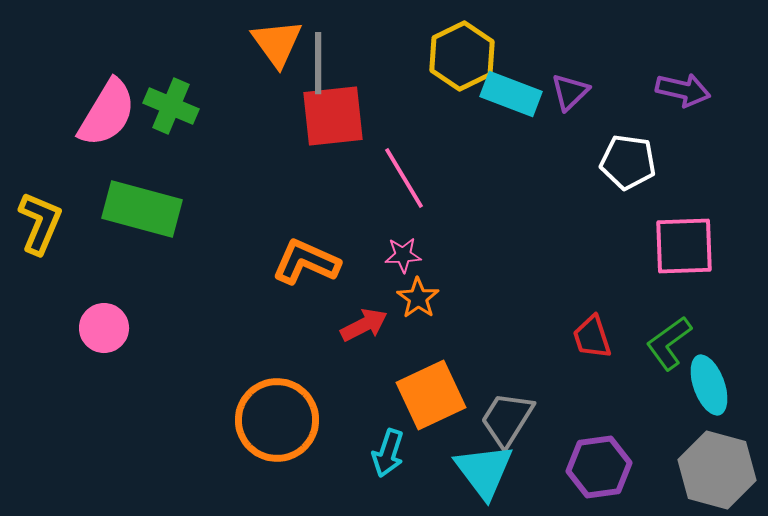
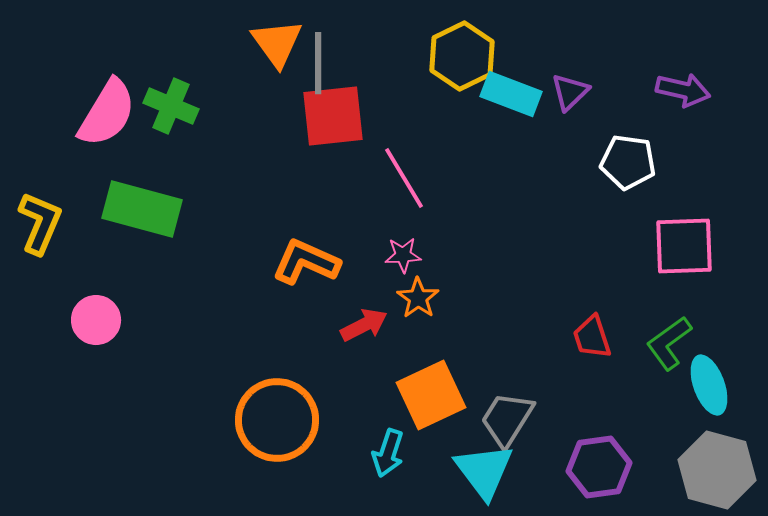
pink circle: moved 8 px left, 8 px up
